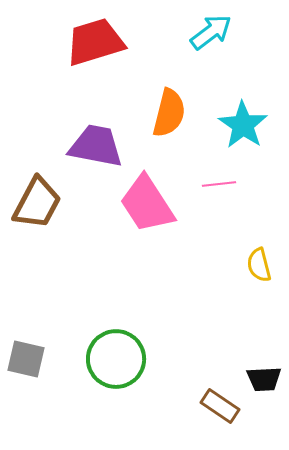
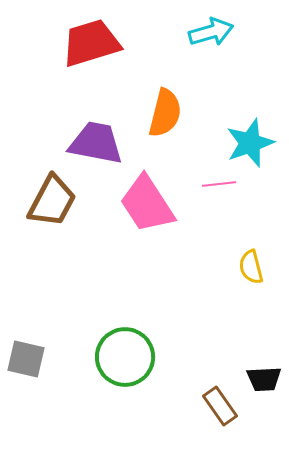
cyan arrow: rotated 21 degrees clockwise
red trapezoid: moved 4 px left, 1 px down
orange semicircle: moved 4 px left
cyan star: moved 7 px right, 18 px down; rotated 18 degrees clockwise
purple trapezoid: moved 3 px up
brown trapezoid: moved 15 px right, 2 px up
yellow semicircle: moved 8 px left, 2 px down
green circle: moved 9 px right, 2 px up
brown rectangle: rotated 21 degrees clockwise
